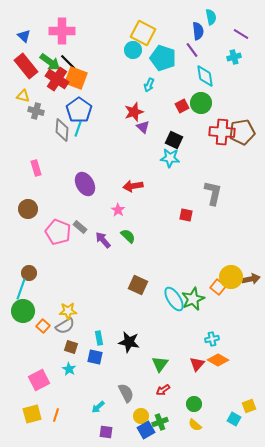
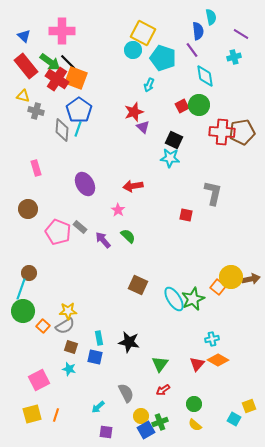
green circle at (201, 103): moved 2 px left, 2 px down
cyan star at (69, 369): rotated 16 degrees counterclockwise
